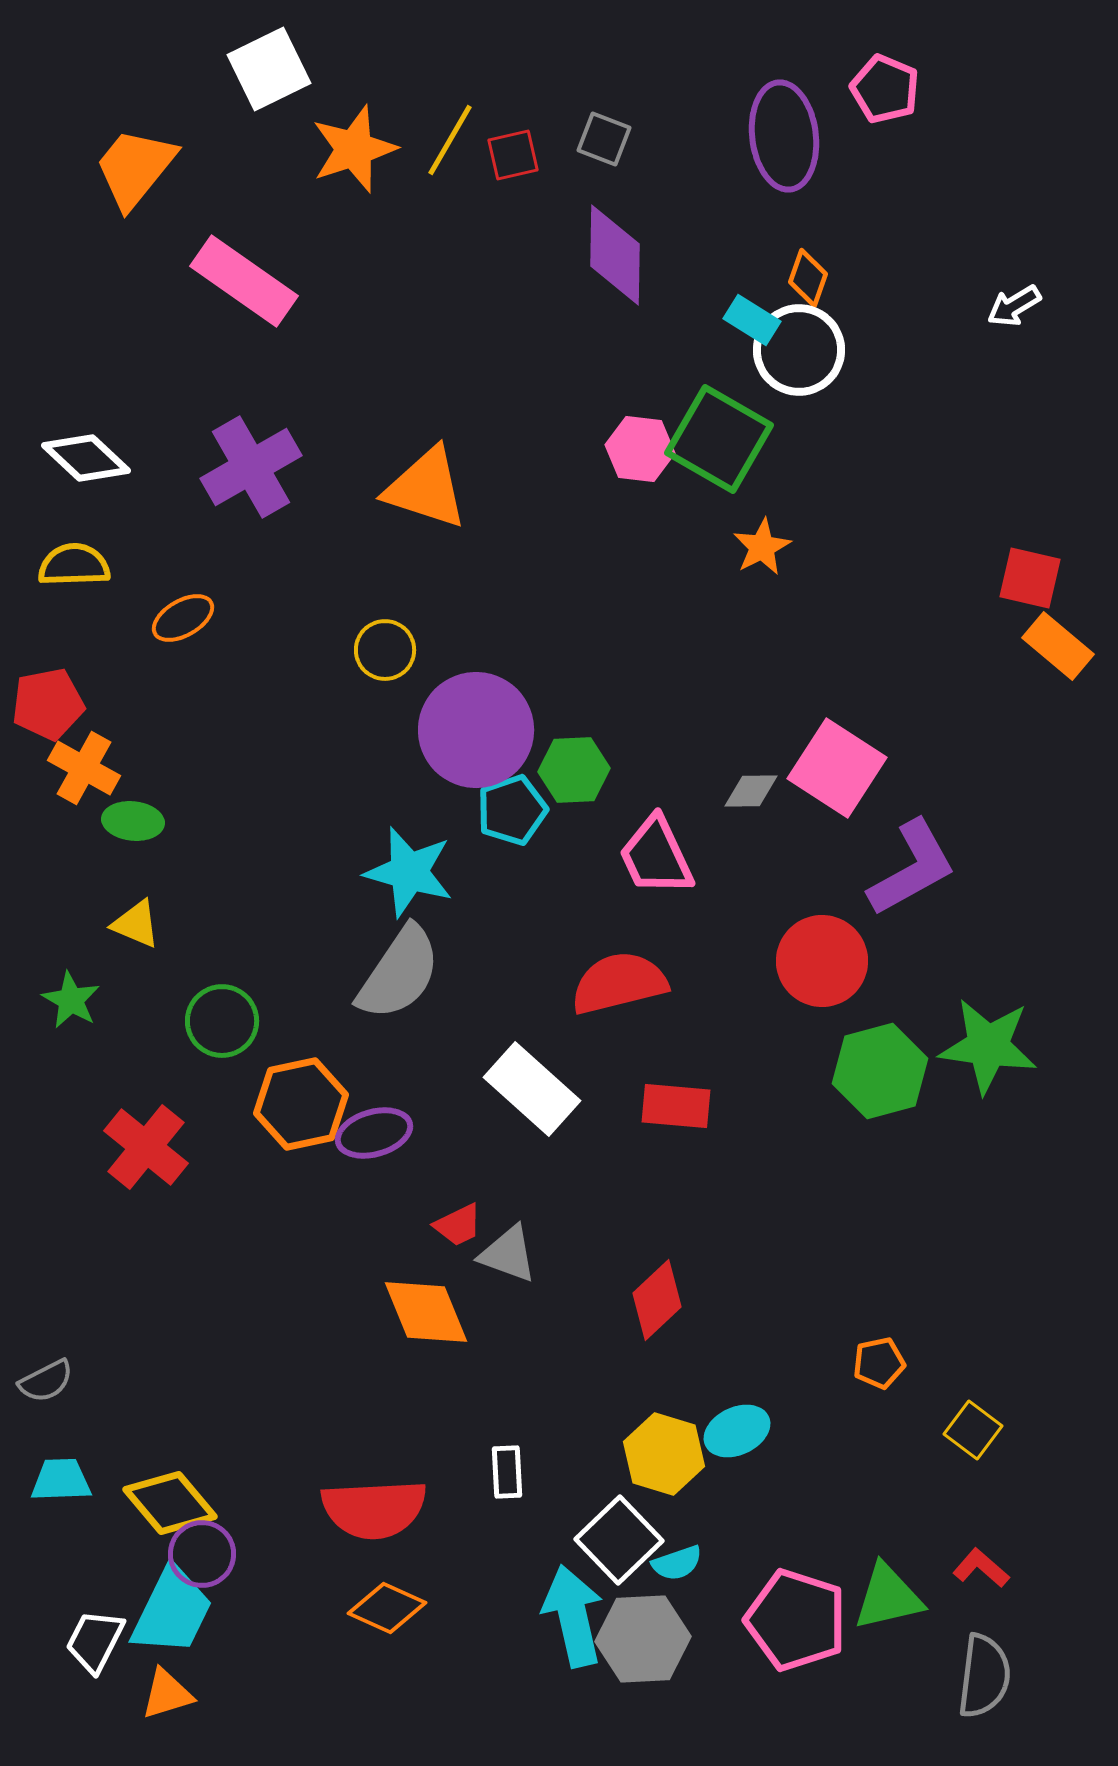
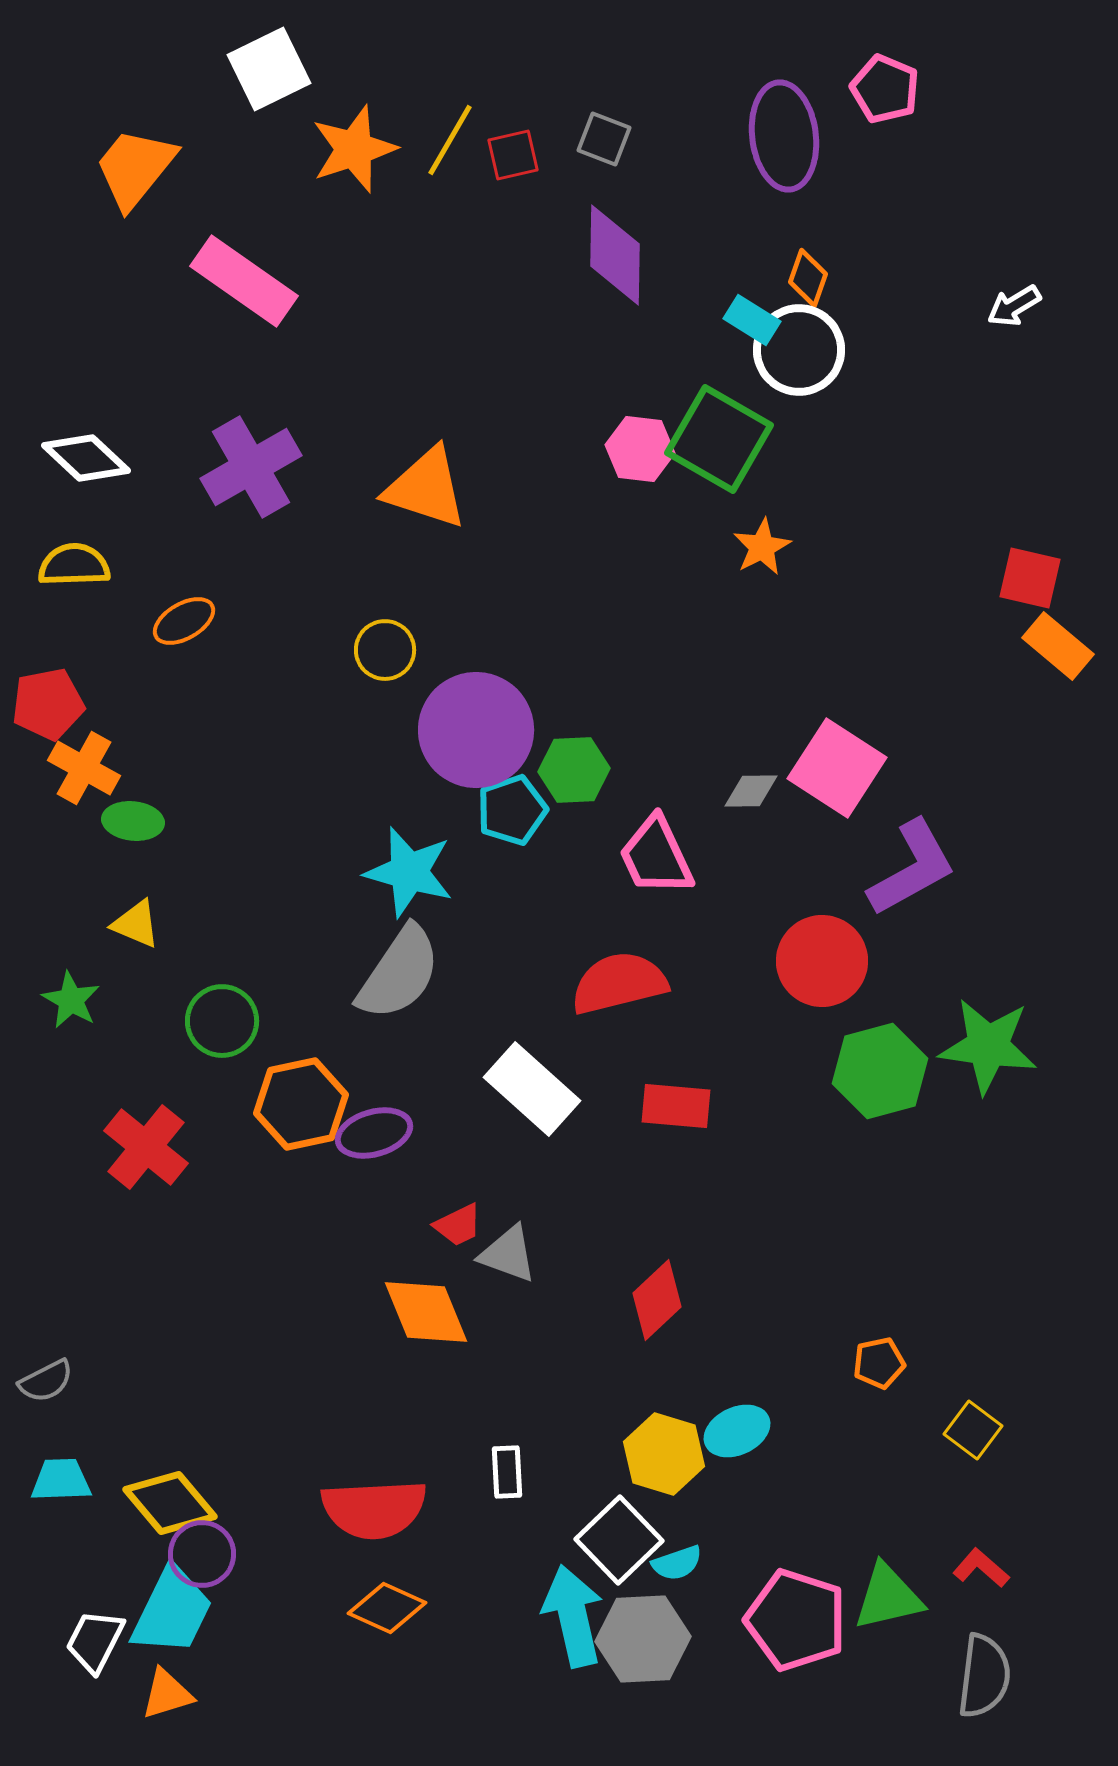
orange ellipse at (183, 618): moved 1 px right, 3 px down
